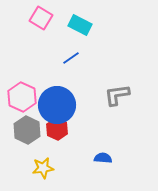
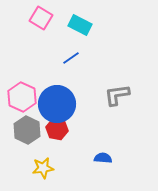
blue circle: moved 1 px up
red hexagon: rotated 15 degrees counterclockwise
